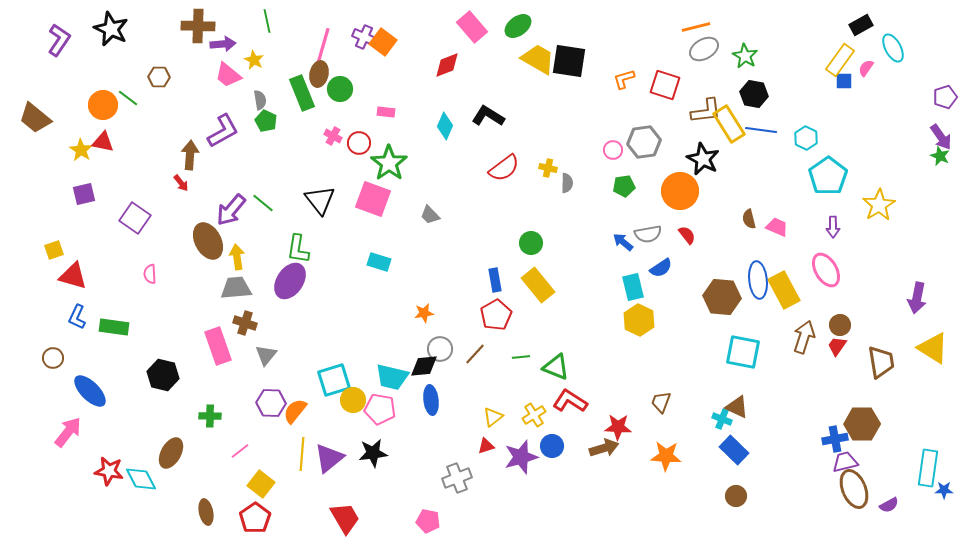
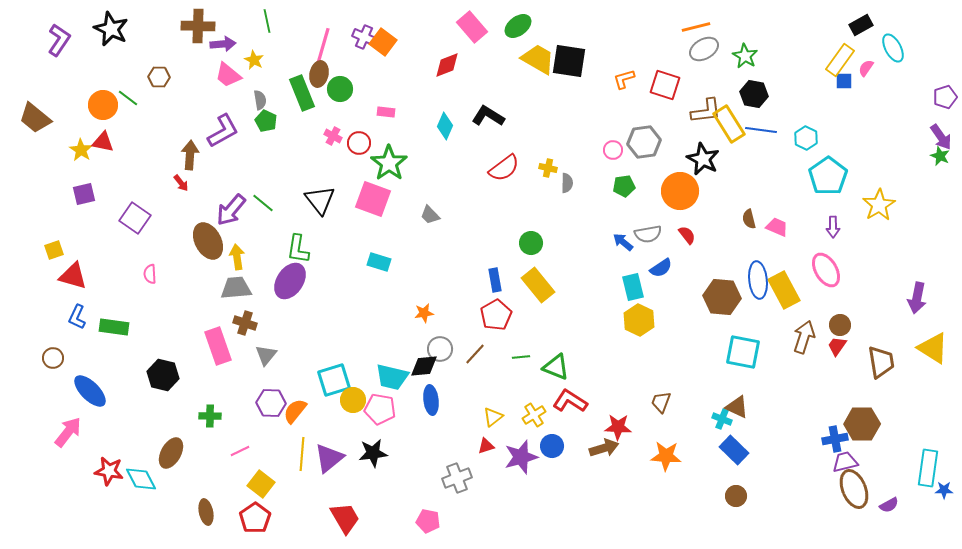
pink line at (240, 451): rotated 12 degrees clockwise
